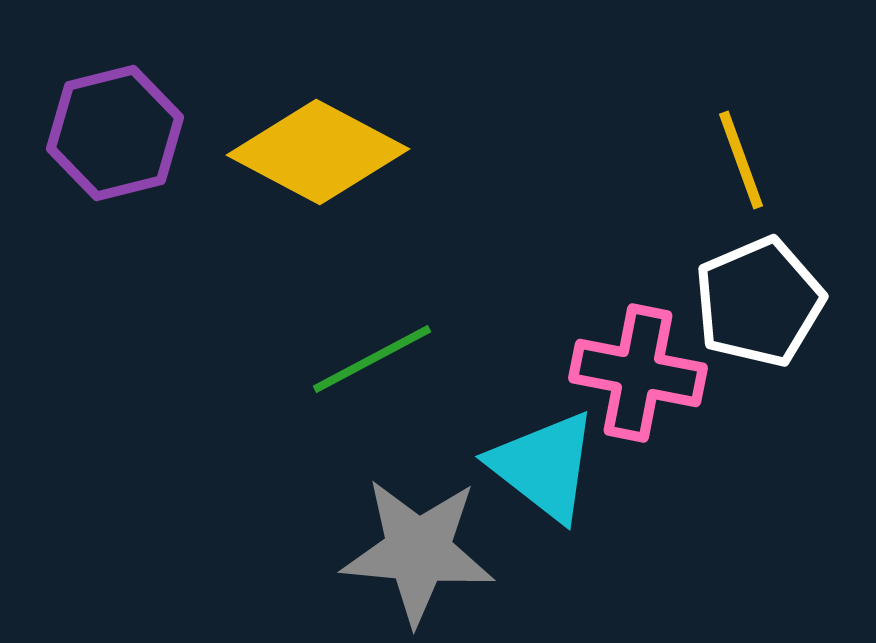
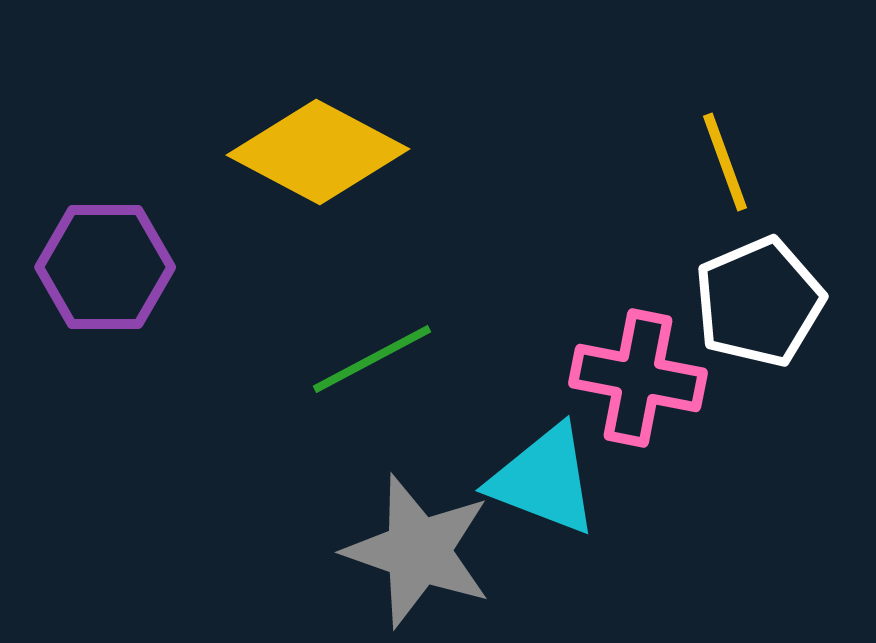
purple hexagon: moved 10 px left, 134 px down; rotated 14 degrees clockwise
yellow line: moved 16 px left, 2 px down
pink cross: moved 5 px down
cyan triangle: moved 14 px down; rotated 17 degrees counterclockwise
gray star: rotated 14 degrees clockwise
